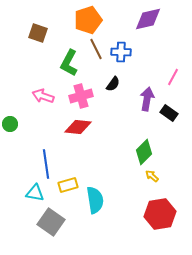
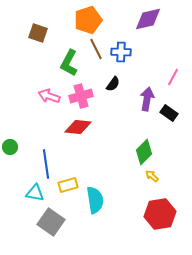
pink arrow: moved 6 px right
green circle: moved 23 px down
